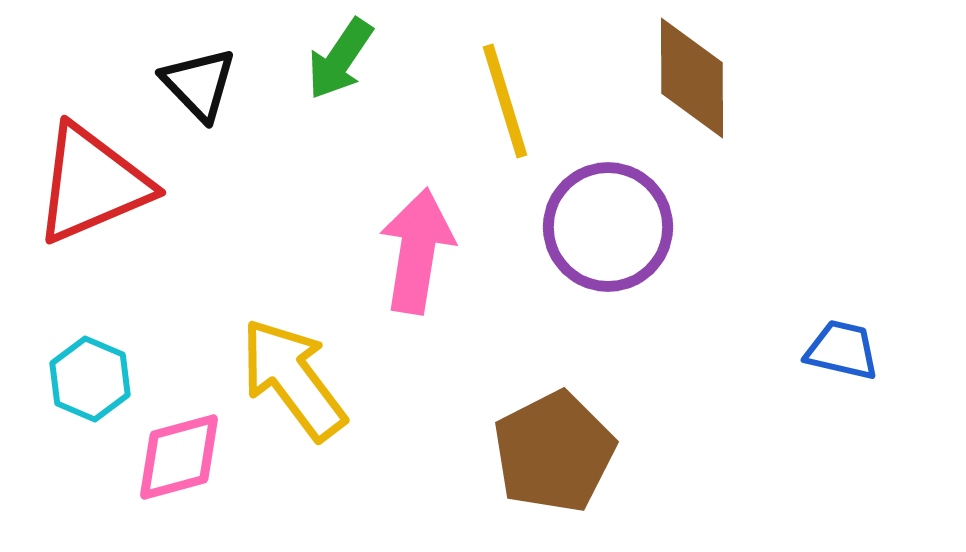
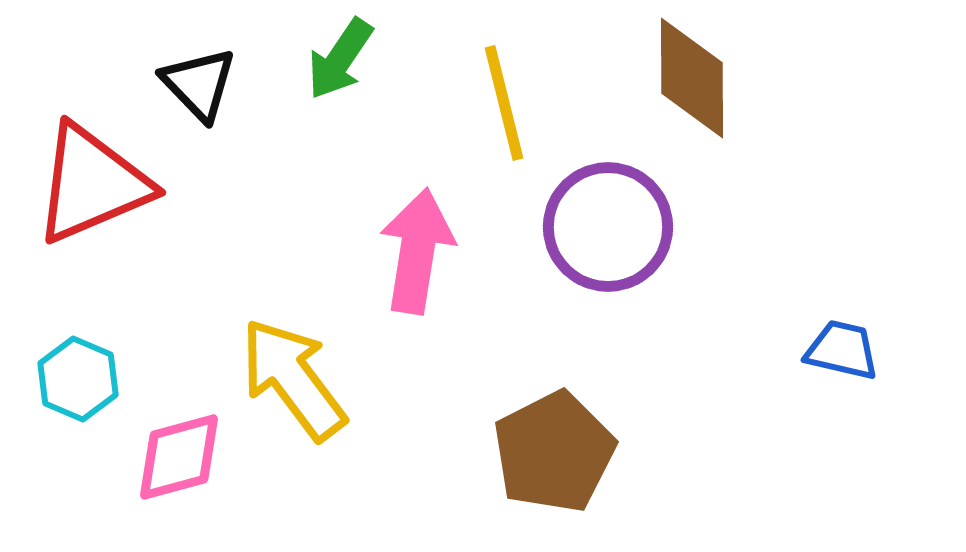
yellow line: moved 1 px left, 2 px down; rotated 3 degrees clockwise
cyan hexagon: moved 12 px left
